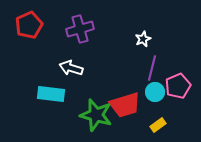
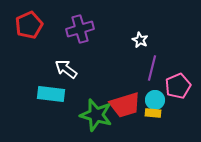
white star: moved 3 px left, 1 px down; rotated 21 degrees counterclockwise
white arrow: moved 5 px left, 1 px down; rotated 20 degrees clockwise
cyan circle: moved 8 px down
yellow rectangle: moved 5 px left, 12 px up; rotated 42 degrees clockwise
